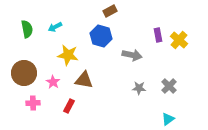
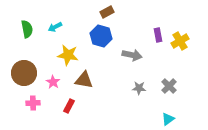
brown rectangle: moved 3 px left, 1 px down
yellow cross: moved 1 px right, 1 px down; rotated 18 degrees clockwise
